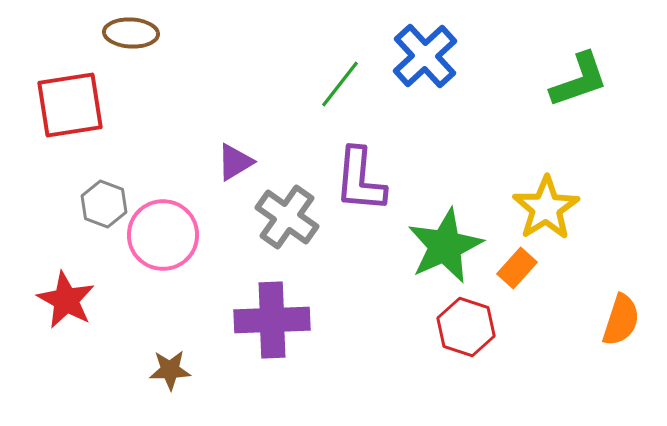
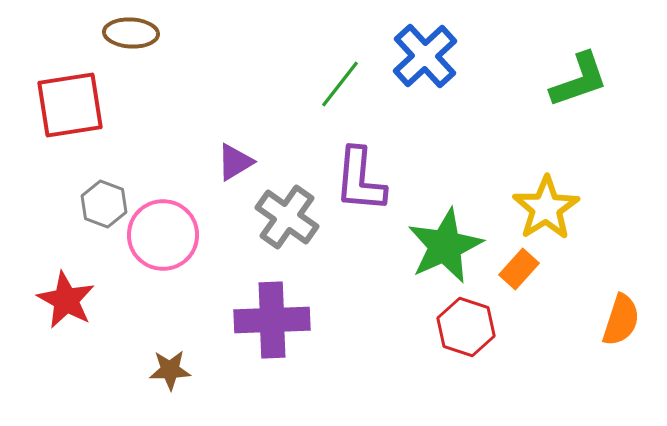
orange rectangle: moved 2 px right, 1 px down
